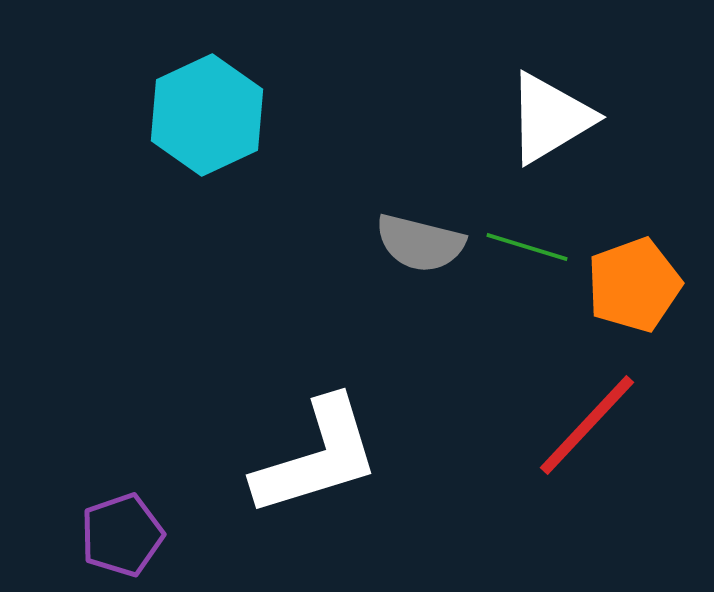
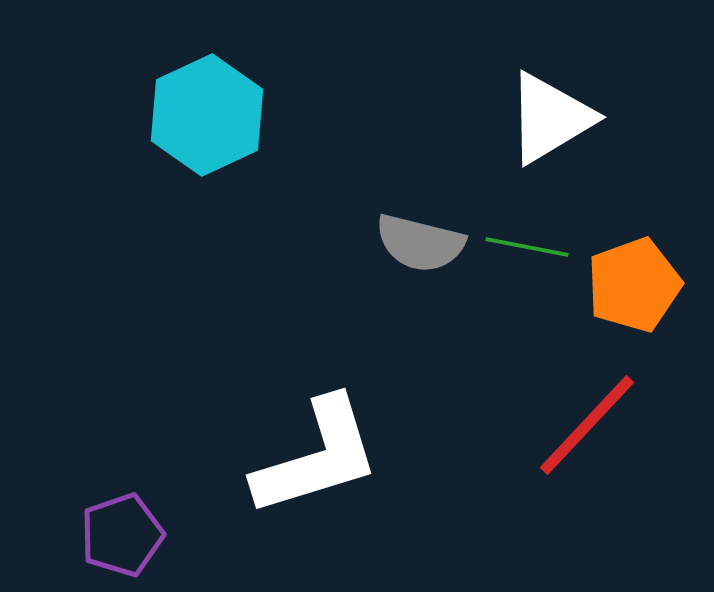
green line: rotated 6 degrees counterclockwise
